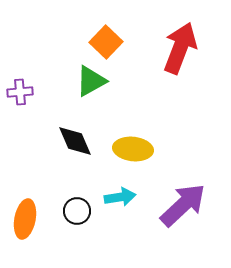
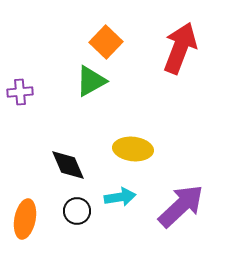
black diamond: moved 7 px left, 24 px down
purple arrow: moved 2 px left, 1 px down
